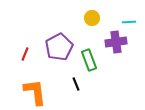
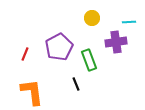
orange L-shape: moved 3 px left
